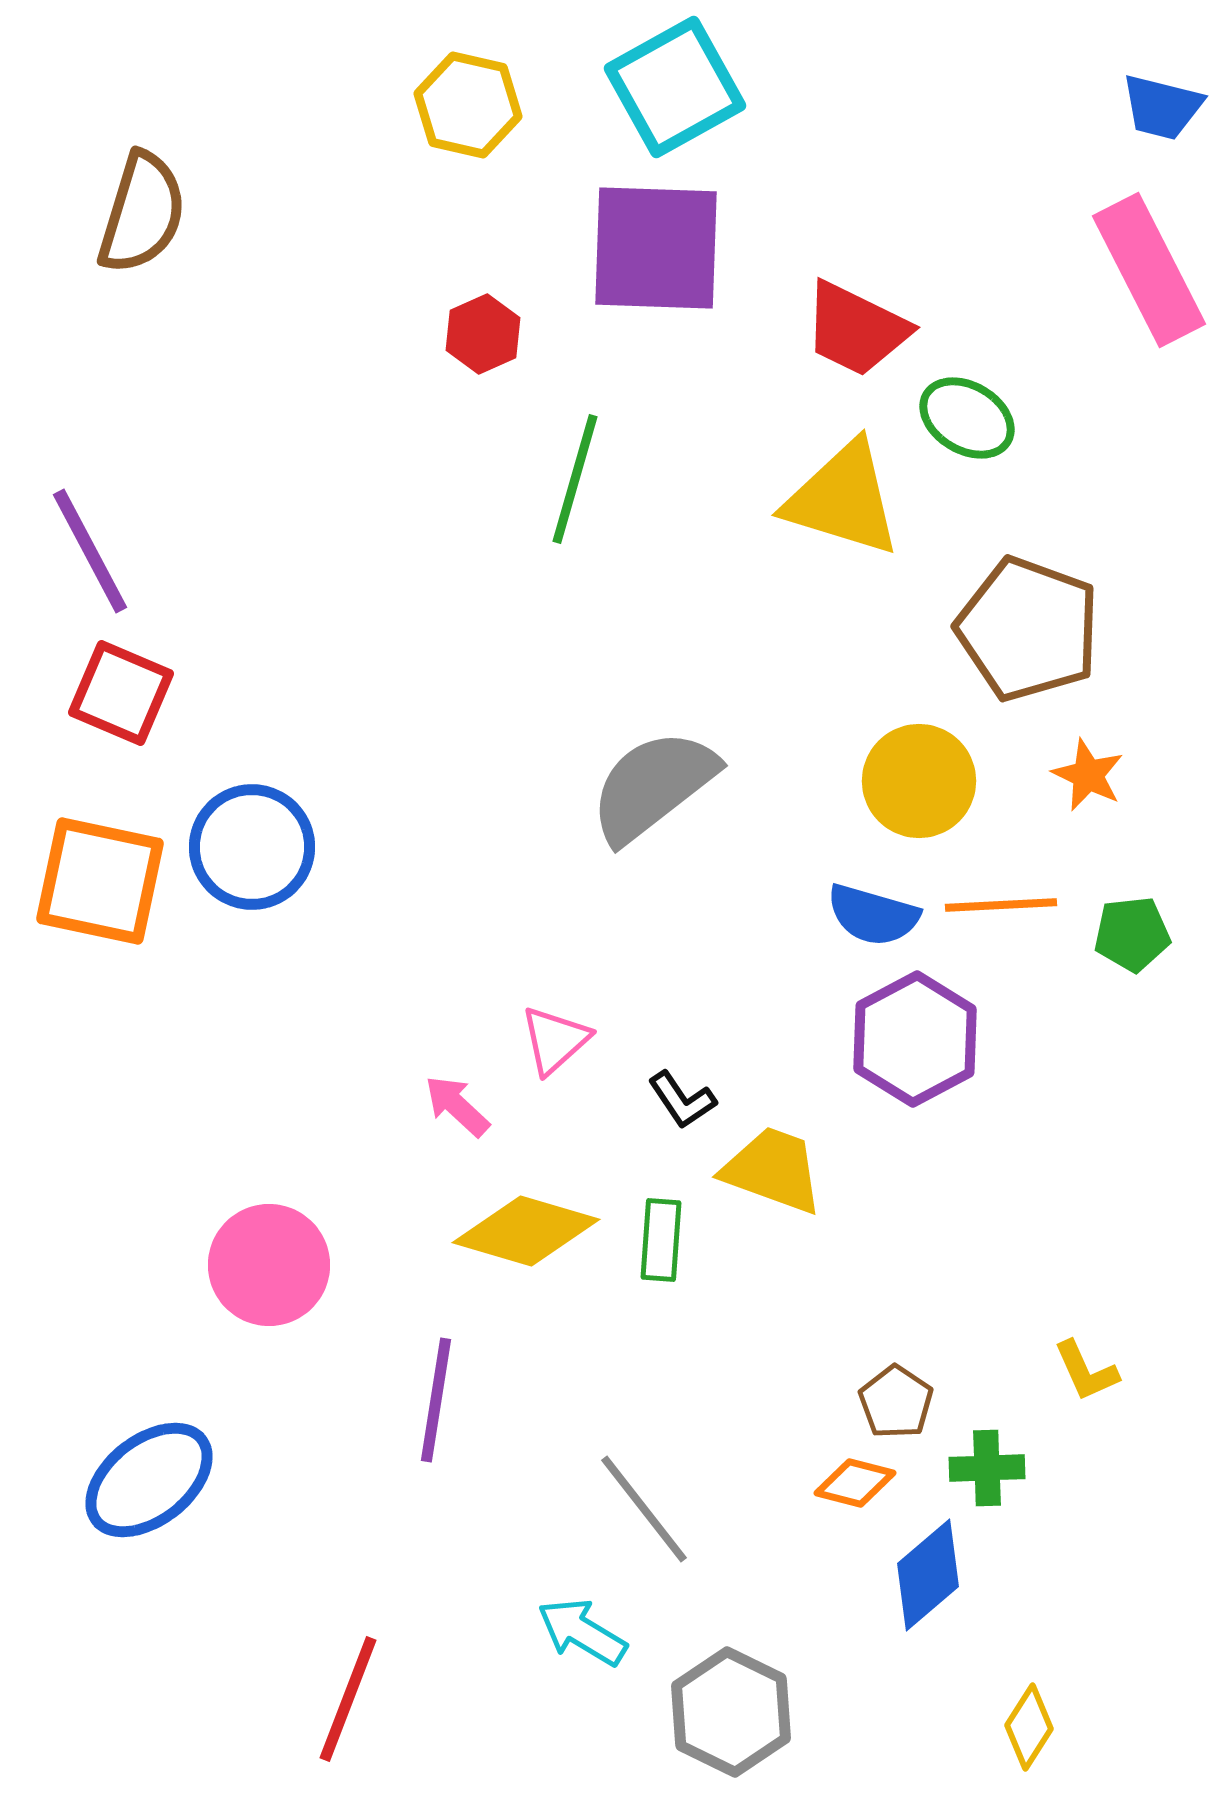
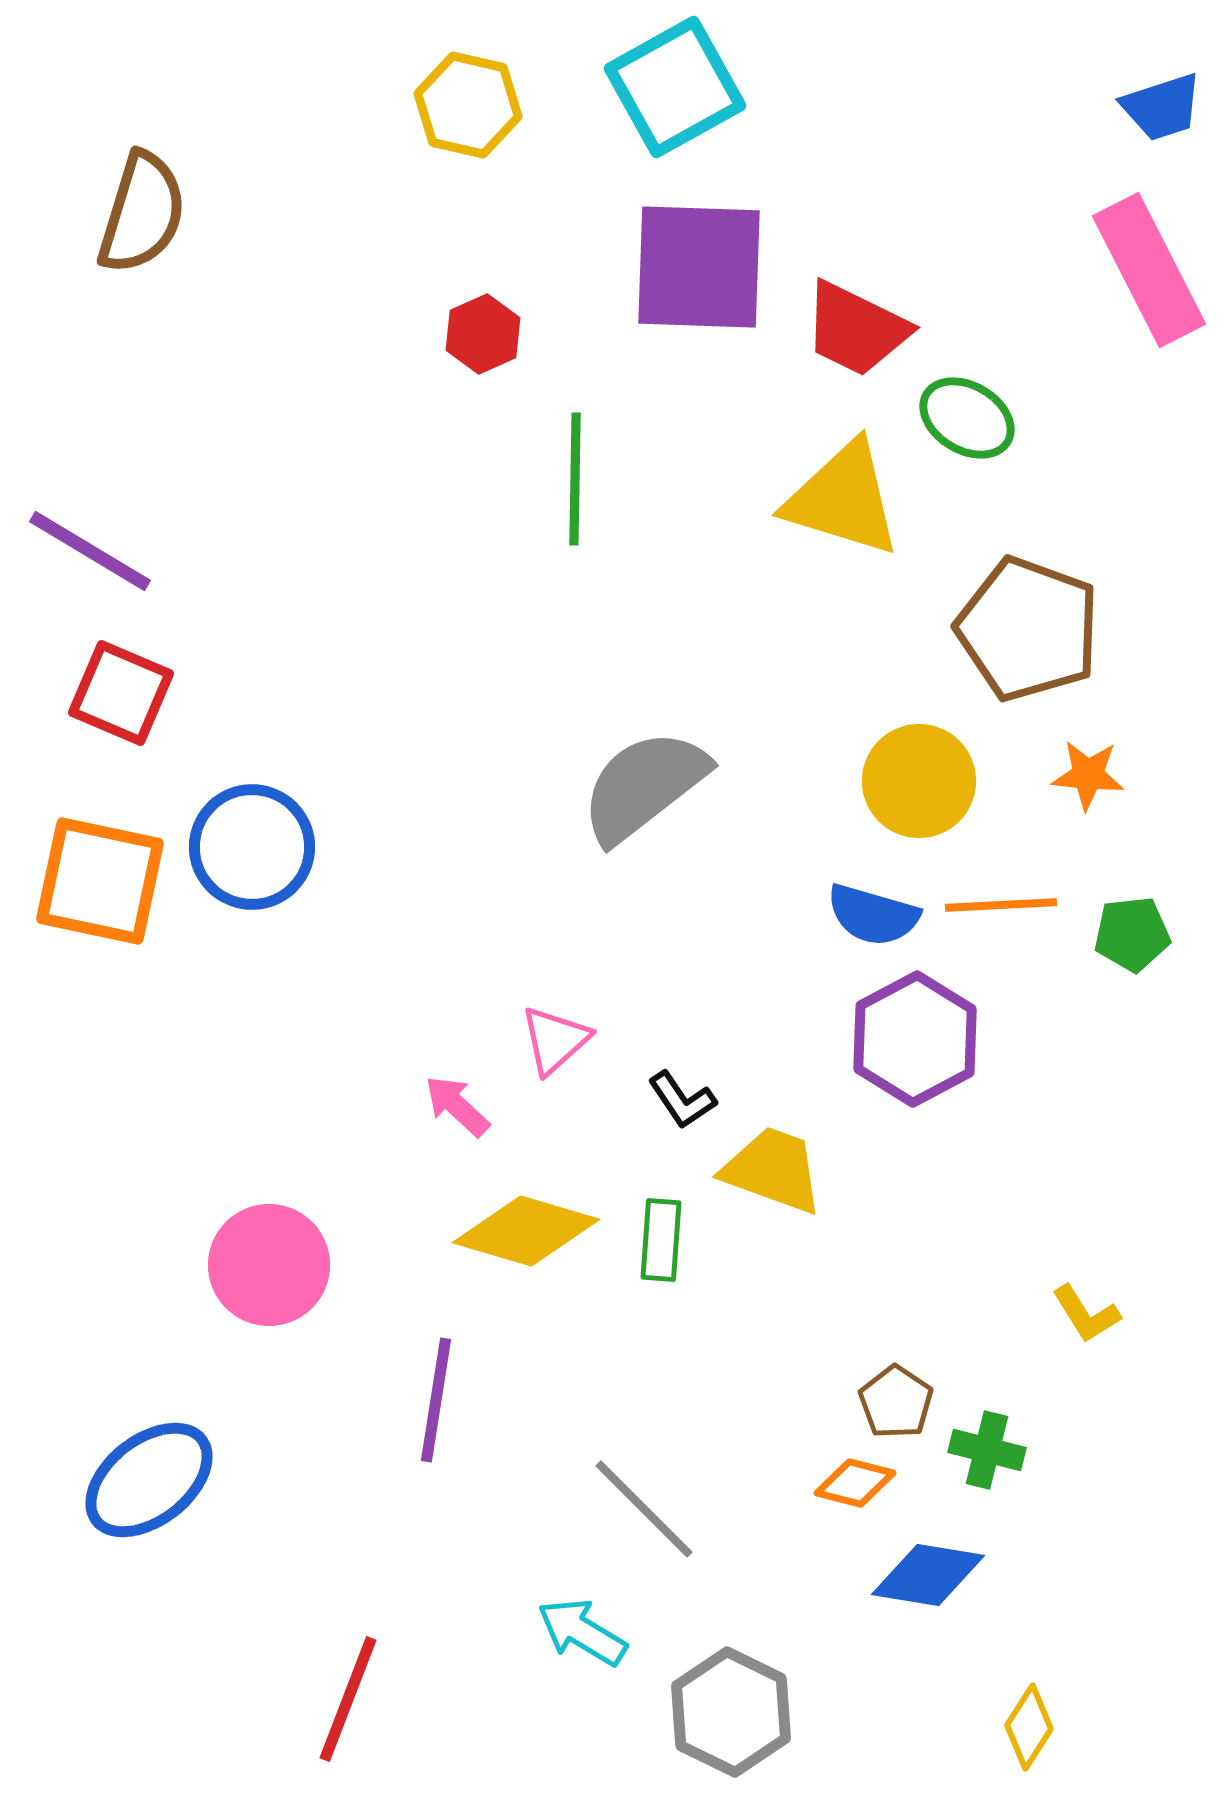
blue trapezoid at (1162, 107): rotated 32 degrees counterclockwise
purple square at (656, 248): moved 43 px right, 19 px down
green line at (575, 479): rotated 15 degrees counterclockwise
purple line at (90, 551): rotated 31 degrees counterclockwise
orange star at (1088, 775): rotated 20 degrees counterclockwise
gray semicircle at (653, 786): moved 9 px left
yellow L-shape at (1086, 1371): moved 57 px up; rotated 8 degrees counterclockwise
green cross at (987, 1468): moved 18 px up; rotated 16 degrees clockwise
gray line at (644, 1509): rotated 7 degrees counterclockwise
blue diamond at (928, 1575): rotated 50 degrees clockwise
